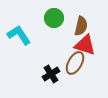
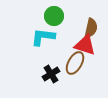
green circle: moved 2 px up
brown semicircle: moved 10 px right, 2 px down
cyan L-shape: moved 24 px right, 2 px down; rotated 50 degrees counterclockwise
